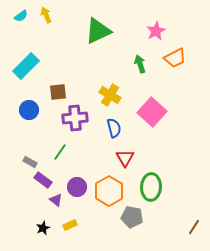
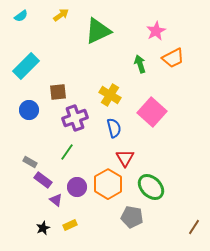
yellow arrow: moved 15 px right; rotated 77 degrees clockwise
orange trapezoid: moved 2 px left
purple cross: rotated 15 degrees counterclockwise
green line: moved 7 px right
green ellipse: rotated 48 degrees counterclockwise
orange hexagon: moved 1 px left, 7 px up
